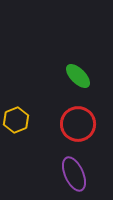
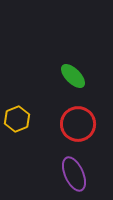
green ellipse: moved 5 px left
yellow hexagon: moved 1 px right, 1 px up
